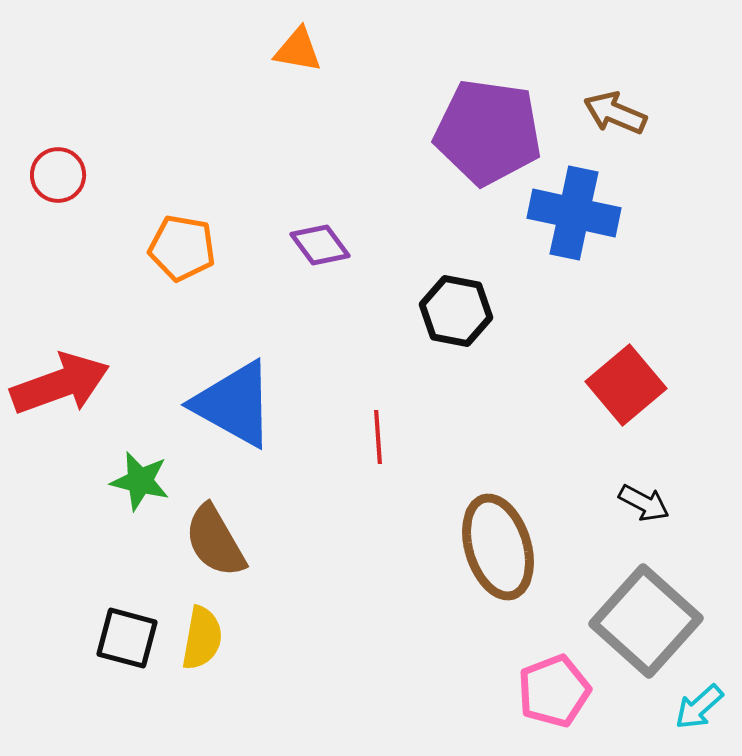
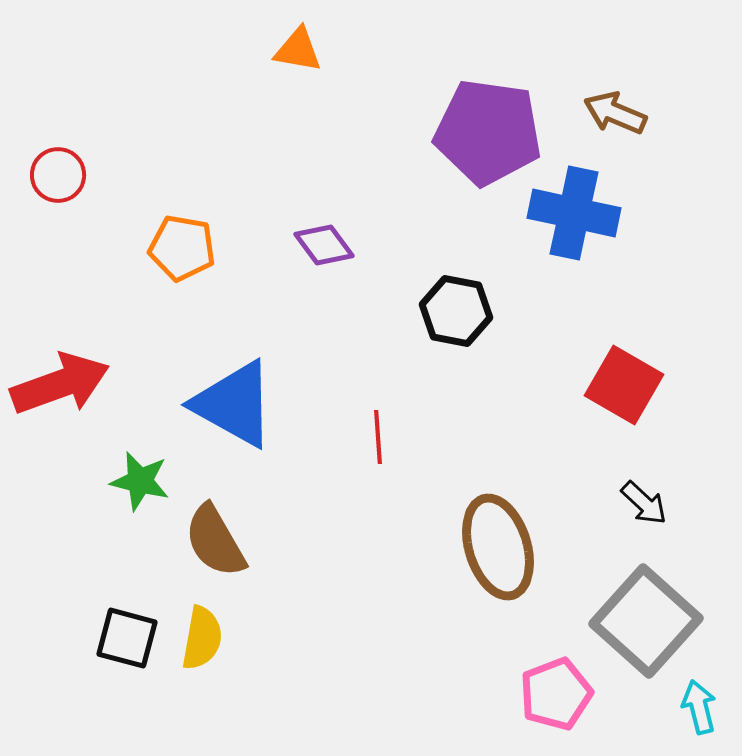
purple diamond: moved 4 px right
red square: moved 2 px left; rotated 20 degrees counterclockwise
black arrow: rotated 15 degrees clockwise
pink pentagon: moved 2 px right, 3 px down
cyan arrow: rotated 118 degrees clockwise
